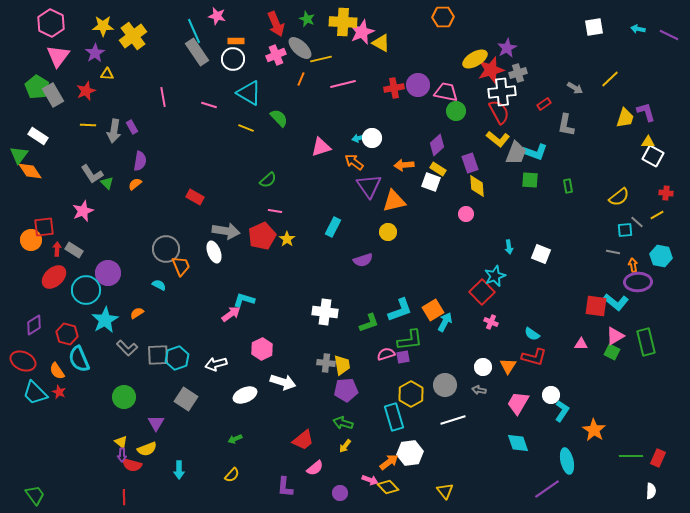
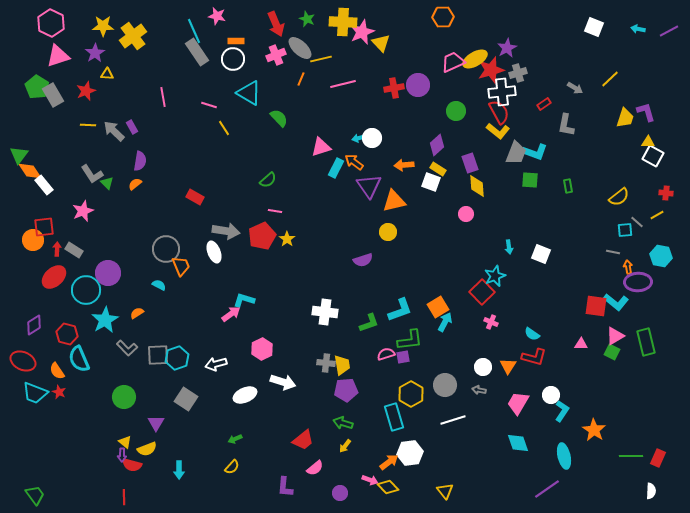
white square at (594, 27): rotated 30 degrees clockwise
purple line at (669, 35): moved 4 px up; rotated 54 degrees counterclockwise
yellow triangle at (381, 43): rotated 18 degrees clockwise
pink triangle at (58, 56): rotated 35 degrees clockwise
pink trapezoid at (446, 92): moved 7 px right, 30 px up; rotated 35 degrees counterclockwise
yellow line at (246, 128): moved 22 px left; rotated 35 degrees clockwise
gray arrow at (114, 131): rotated 125 degrees clockwise
white rectangle at (38, 136): moved 6 px right, 49 px down; rotated 18 degrees clockwise
yellow L-shape at (498, 139): moved 8 px up
cyan rectangle at (333, 227): moved 3 px right, 59 px up
orange circle at (31, 240): moved 2 px right
orange arrow at (633, 265): moved 5 px left, 2 px down
orange square at (433, 310): moved 5 px right, 3 px up
cyan trapezoid at (35, 393): rotated 24 degrees counterclockwise
yellow triangle at (121, 442): moved 4 px right
cyan ellipse at (567, 461): moved 3 px left, 5 px up
yellow semicircle at (232, 475): moved 8 px up
